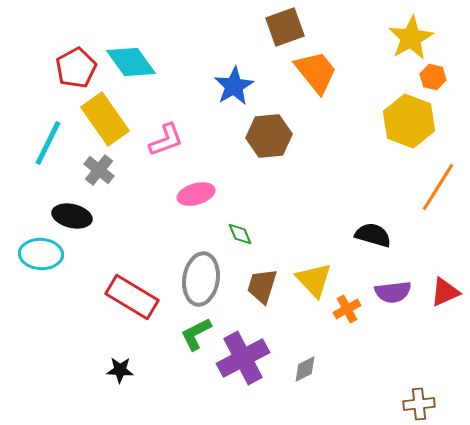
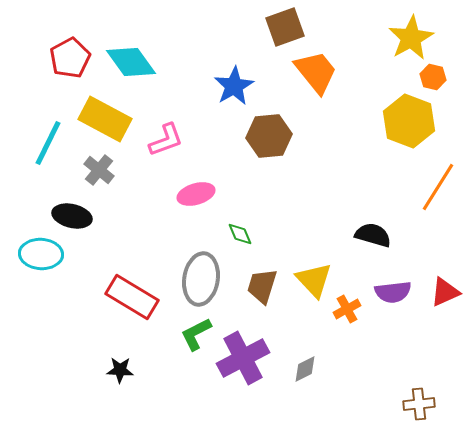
red pentagon: moved 6 px left, 10 px up
yellow rectangle: rotated 27 degrees counterclockwise
